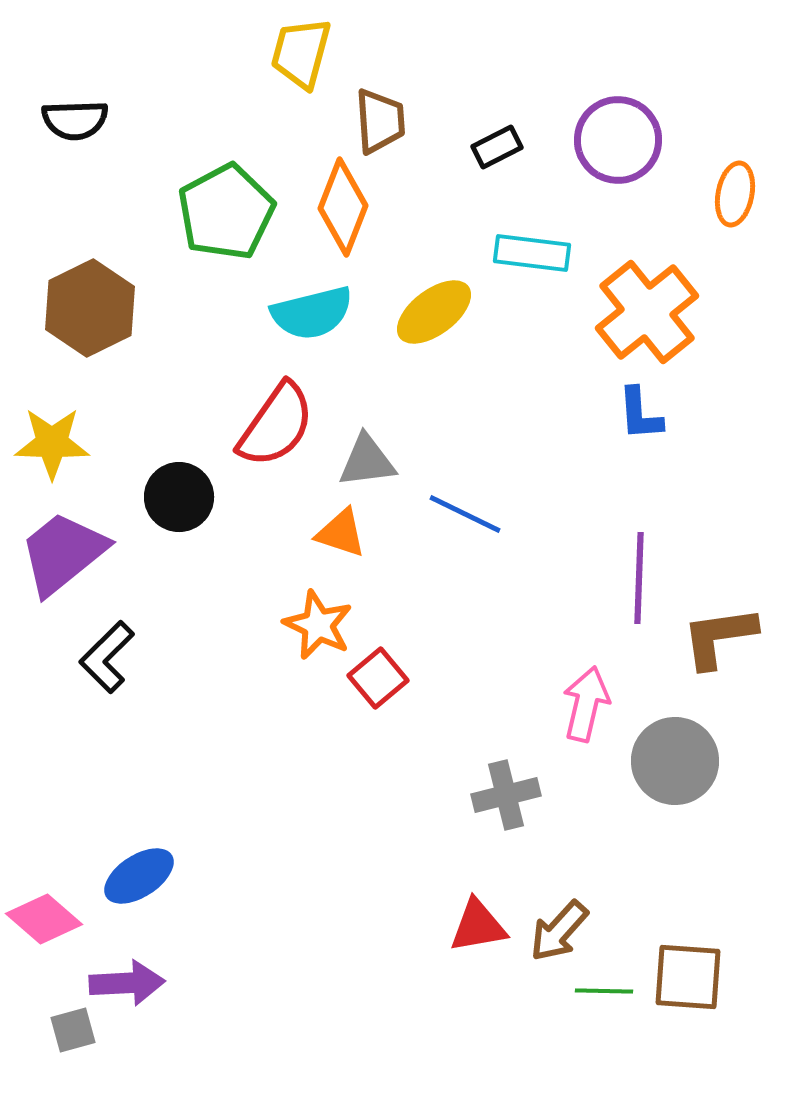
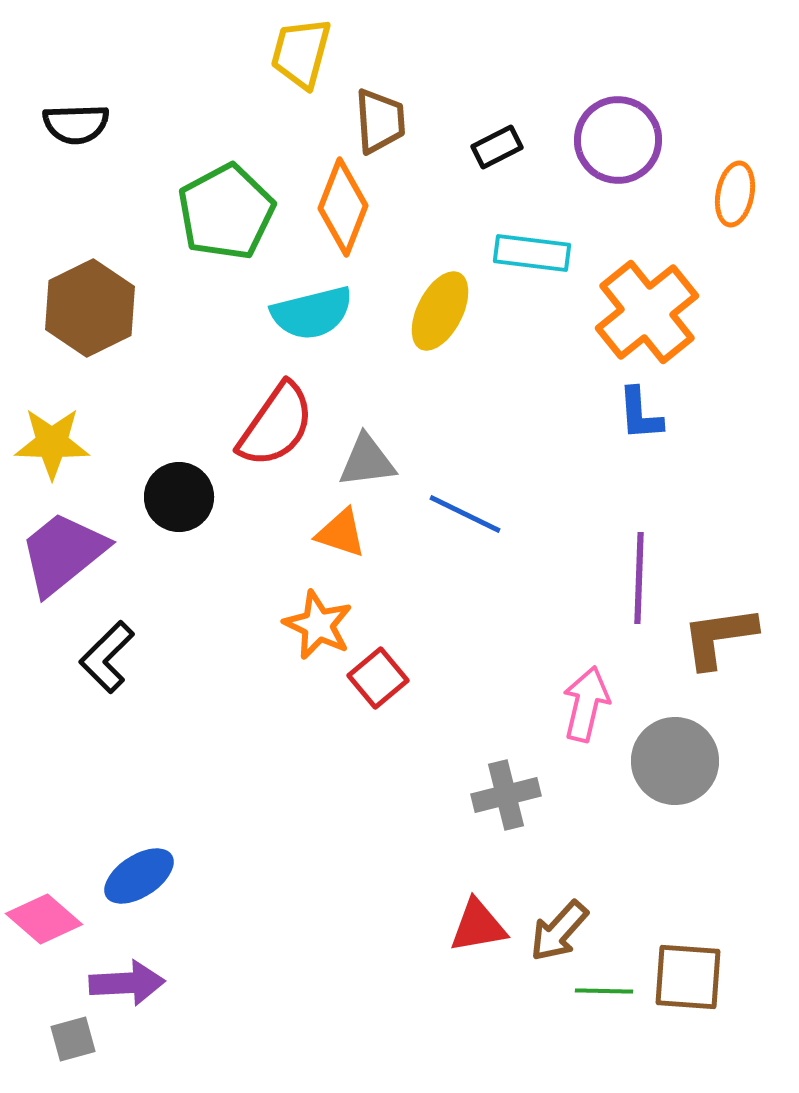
black semicircle: moved 1 px right, 4 px down
yellow ellipse: moved 6 px right, 1 px up; rotated 26 degrees counterclockwise
gray square: moved 9 px down
